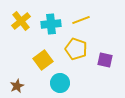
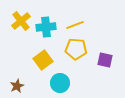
yellow line: moved 6 px left, 5 px down
cyan cross: moved 5 px left, 3 px down
yellow pentagon: rotated 15 degrees counterclockwise
